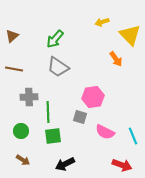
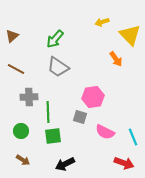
brown line: moved 2 px right; rotated 18 degrees clockwise
cyan line: moved 1 px down
red arrow: moved 2 px right, 2 px up
